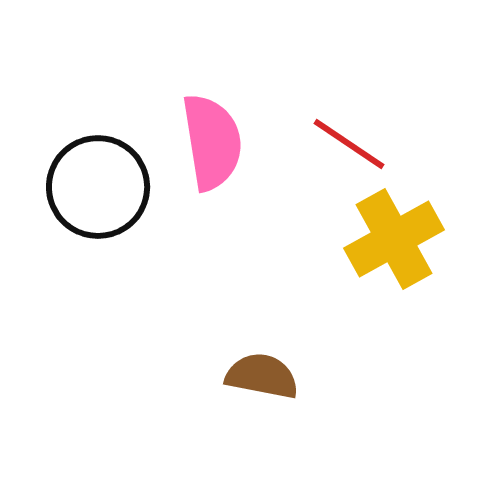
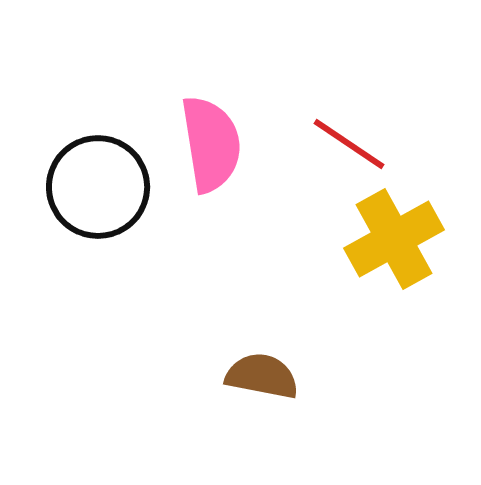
pink semicircle: moved 1 px left, 2 px down
